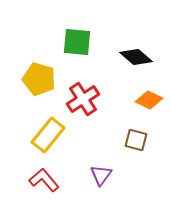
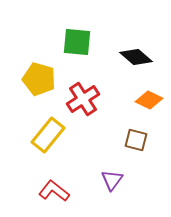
purple triangle: moved 11 px right, 5 px down
red L-shape: moved 10 px right, 11 px down; rotated 12 degrees counterclockwise
